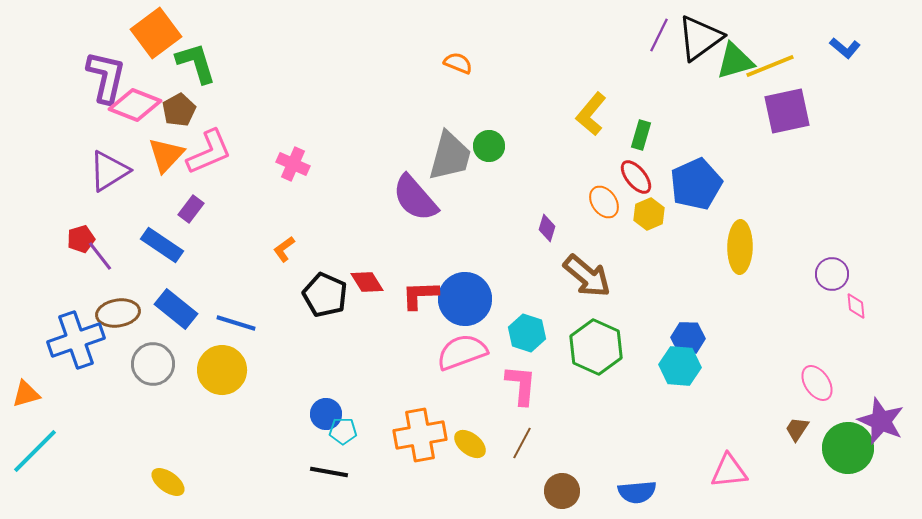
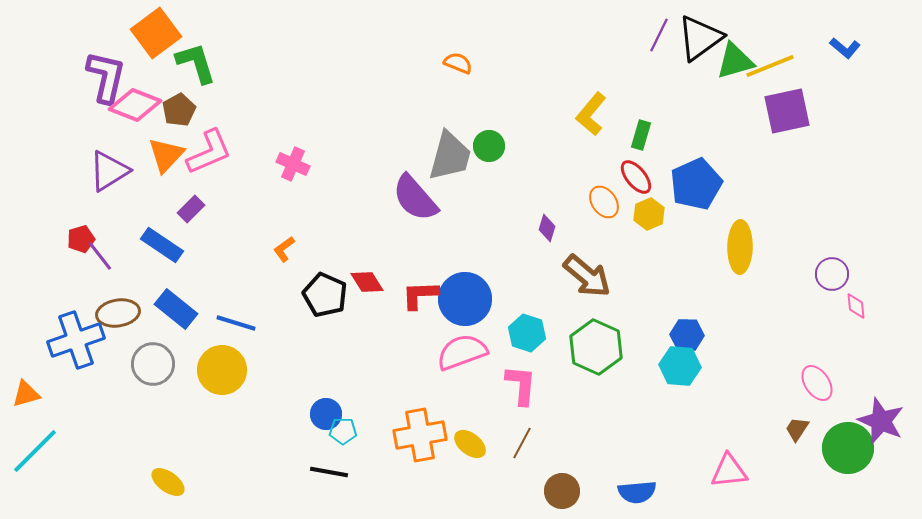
purple rectangle at (191, 209): rotated 8 degrees clockwise
blue hexagon at (688, 338): moved 1 px left, 3 px up
